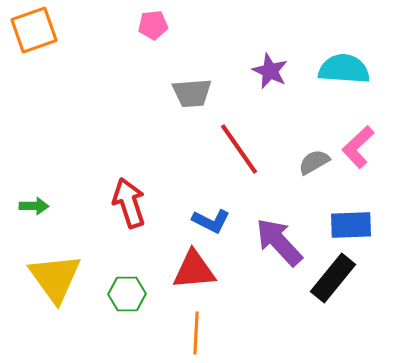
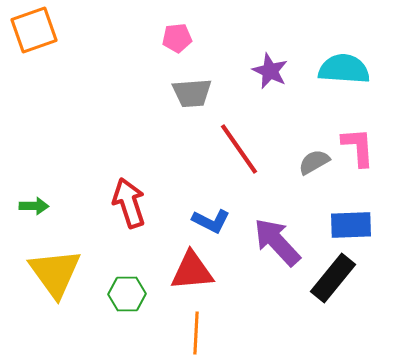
pink pentagon: moved 24 px right, 13 px down
pink L-shape: rotated 129 degrees clockwise
purple arrow: moved 2 px left
red triangle: moved 2 px left, 1 px down
yellow triangle: moved 5 px up
